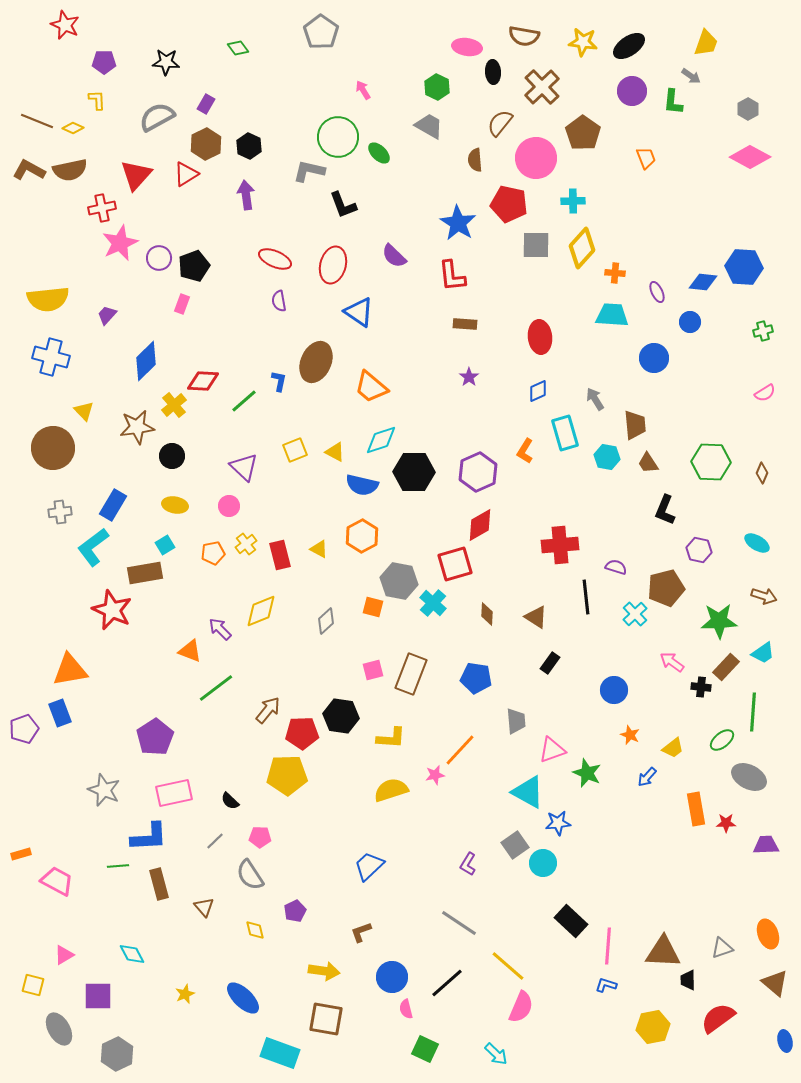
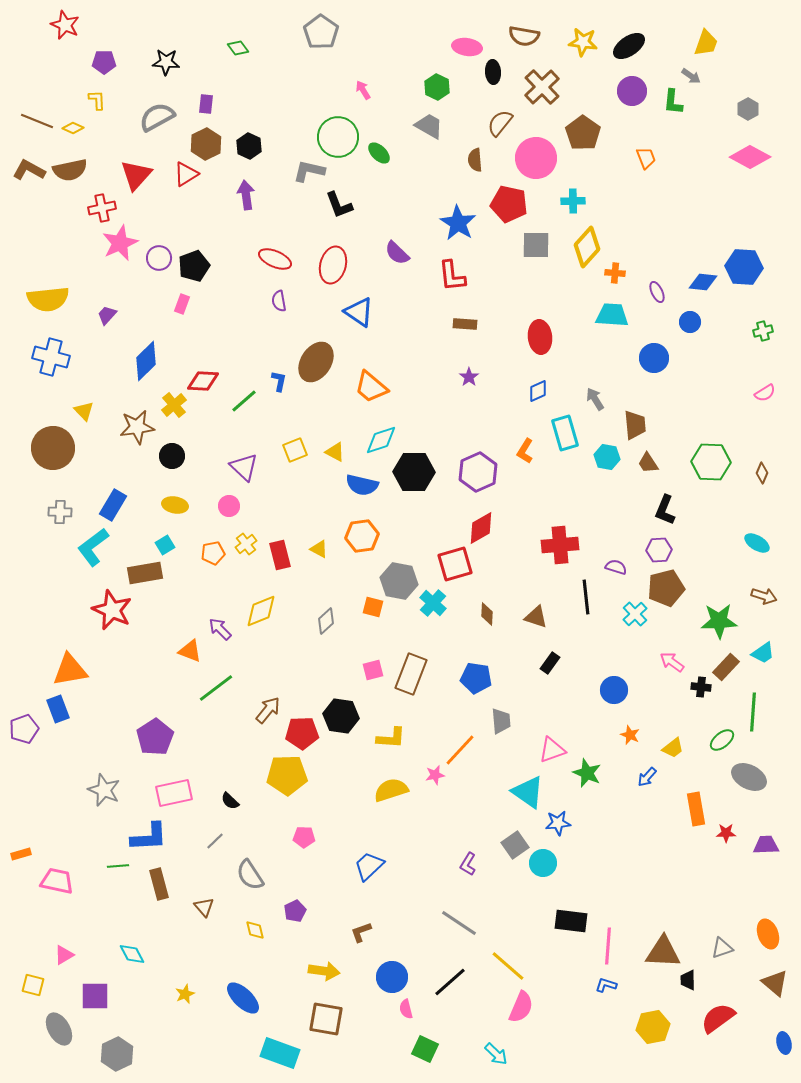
purple rectangle at (206, 104): rotated 24 degrees counterclockwise
black L-shape at (343, 205): moved 4 px left
yellow diamond at (582, 248): moved 5 px right, 1 px up
purple semicircle at (394, 256): moved 3 px right, 3 px up
brown ellipse at (316, 362): rotated 9 degrees clockwise
gray cross at (60, 512): rotated 10 degrees clockwise
red diamond at (480, 525): moved 1 px right, 3 px down
orange hexagon at (362, 536): rotated 20 degrees clockwise
purple hexagon at (699, 550): moved 40 px left; rotated 15 degrees counterclockwise
brown triangle at (536, 617): rotated 15 degrees counterclockwise
blue rectangle at (60, 713): moved 2 px left, 4 px up
gray trapezoid at (516, 721): moved 15 px left
cyan triangle at (528, 792): rotated 6 degrees clockwise
red star at (726, 823): moved 10 px down
pink pentagon at (260, 837): moved 44 px right
pink trapezoid at (57, 881): rotated 16 degrees counterclockwise
black rectangle at (571, 921): rotated 36 degrees counterclockwise
black line at (447, 983): moved 3 px right, 1 px up
purple square at (98, 996): moved 3 px left
blue ellipse at (785, 1041): moved 1 px left, 2 px down
